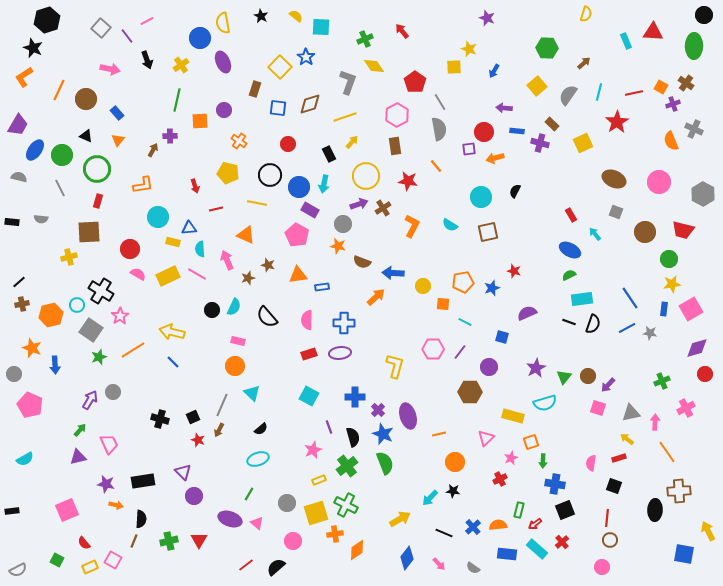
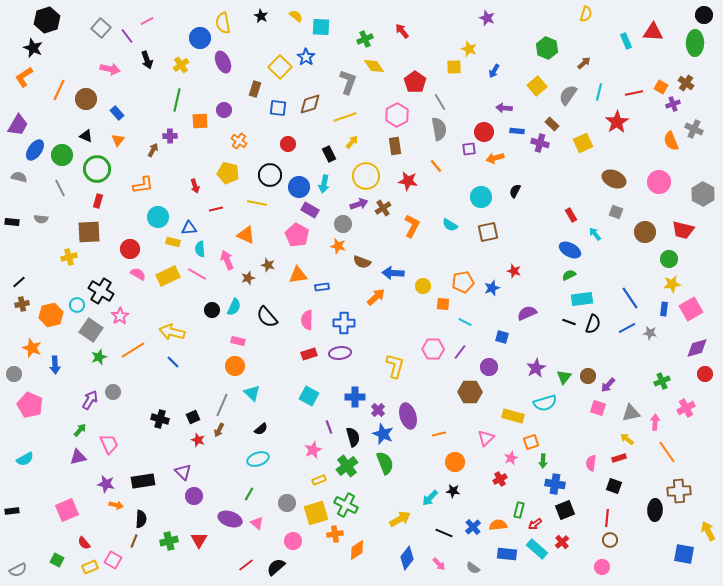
green ellipse at (694, 46): moved 1 px right, 3 px up
green hexagon at (547, 48): rotated 20 degrees clockwise
